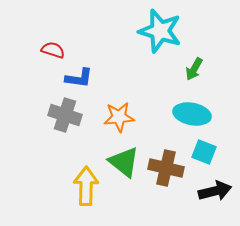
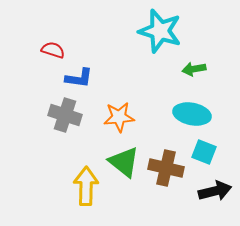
green arrow: rotated 50 degrees clockwise
